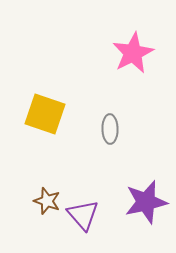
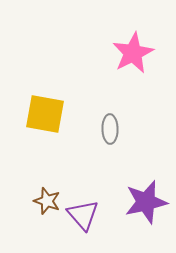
yellow square: rotated 9 degrees counterclockwise
